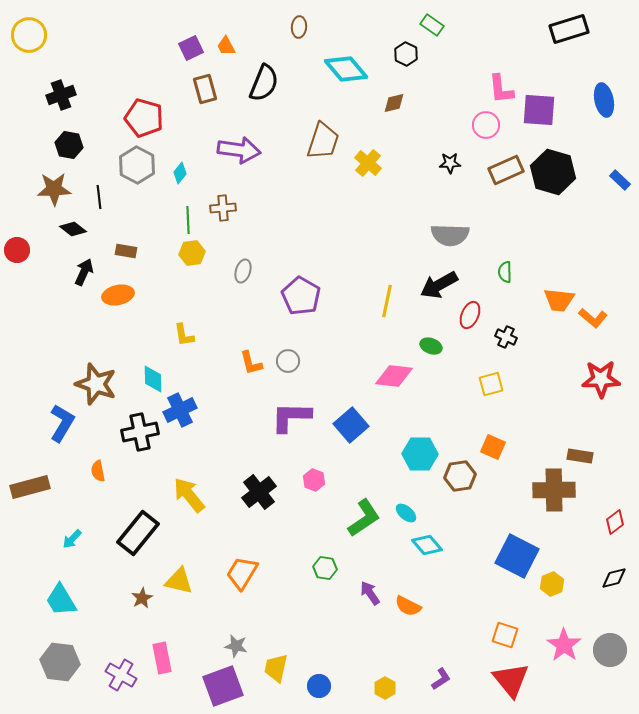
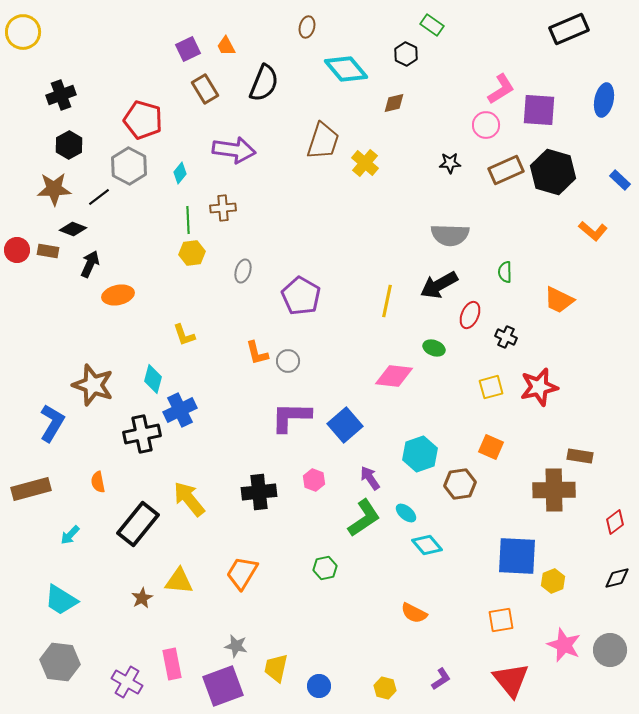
brown ellipse at (299, 27): moved 8 px right; rotated 10 degrees clockwise
black rectangle at (569, 29): rotated 6 degrees counterclockwise
yellow circle at (29, 35): moved 6 px left, 3 px up
purple square at (191, 48): moved 3 px left, 1 px down
brown rectangle at (205, 89): rotated 16 degrees counterclockwise
pink L-shape at (501, 89): rotated 116 degrees counterclockwise
blue ellipse at (604, 100): rotated 24 degrees clockwise
red pentagon at (144, 118): moved 1 px left, 2 px down
black hexagon at (69, 145): rotated 20 degrees clockwise
purple arrow at (239, 150): moved 5 px left
yellow cross at (368, 163): moved 3 px left
gray hexagon at (137, 165): moved 8 px left, 1 px down
black line at (99, 197): rotated 60 degrees clockwise
black diamond at (73, 229): rotated 16 degrees counterclockwise
brown rectangle at (126, 251): moved 78 px left
black arrow at (84, 272): moved 6 px right, 8 px up
orange trapezoid at (559, 300): rotated 20 degrees clockwise
orange L-shape at (593, 318): moved 87 px up
yellow L-shape at (184, 335): rotated 10 degrees counterclockwise
green ellipse at (431, 346): moved 3 px right, 2 px down
orange L-shape at (251, 363): moved 6 px right, 10 px up
cyan diamond at (153, 379): rotated 16 degrees clockwise
red star at (601, 379): moved 62 px left, 8 px down; rotated 12 degrees counterclockwise
brown star at (96, 384): moved 3 px left, 1 px down
yellow square at (491, 384): moved 3 px down
blue L-shape at (62, 423): moved 10 px left
blue square at (351, 425): moved 6 px left
black cross at (140, 432): moved 2 px right, 2 px down
orange square at (493, 447): moved 2 px left
cyan hexagon at (420, 454): rotated 20 degrees counterclockwise
orange semicircle at (98, 471): moved 11 px down
brown hexagon at (460, 476): moved 8 px down
brown rectangle at (30, 487): moved 1 px right, 2 px down
black cross at (259, 492): rotated 32 degrees clockwise
yellow arrow at (189, 495): moved 4 px down
black rectangle at (138, 533): moved 9 px up
cyan arrow at (72, 539): moved 2 px left, 4 px up
blue square at (517, 556): rotated 24 degrees counterclockwise
green hexagon at (325, 568): rotated 20 degrees counterclockwise
black diamond at (614, 578): moved 3 px right
yellow triangle at (179, 581): rotated 8 degrees counterclockwise
yellow hexagon at (552, 584): moved 1 px right, 3 px up
purple arrow at (370, 593): moved 115 px up
cyan trapezoid at (61, 600): rotated 27 degrees counterclockwise
orange semicircle at (408, 606): moved 6 px right, 7 px down
orange square at (505, 635): moved 4 px left, 15 px up; rotated 28 degrees counterclockwise
pink star at (564, 645): rotated 12 degrees counterclockwise
pink rectangle at (162, 658): moved 10 px right, 6 px down
purple cross at (121, 675): moved 6 px right, 7 px down
yellow hexagon at (385, 688): rotated 15 degrees counterclockwise
